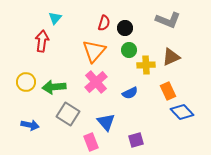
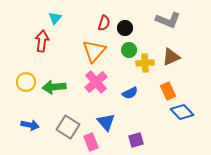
yellow cross: moved 1 px left, 2 px up
gray square: moved 13 px down
